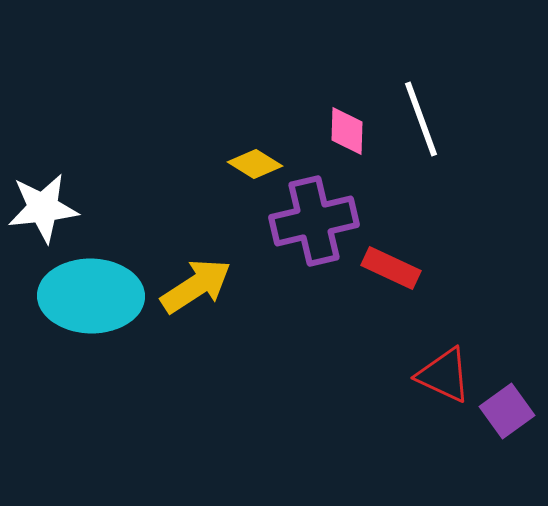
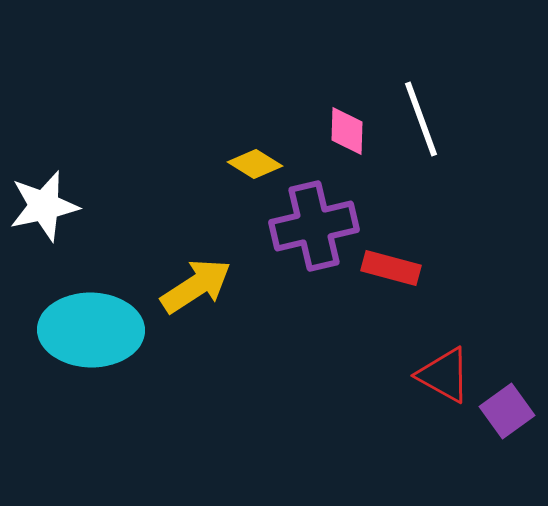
white star: moved 1 px right, 2 px up; rotated 6 degrees counterclockwise
purple cross: moved 5 px down
red rectangle: rotated 10 degrees counterclockwise
cyan ellipse: moved 34 px down
red triangle: rotated 4 degrees clockwise
